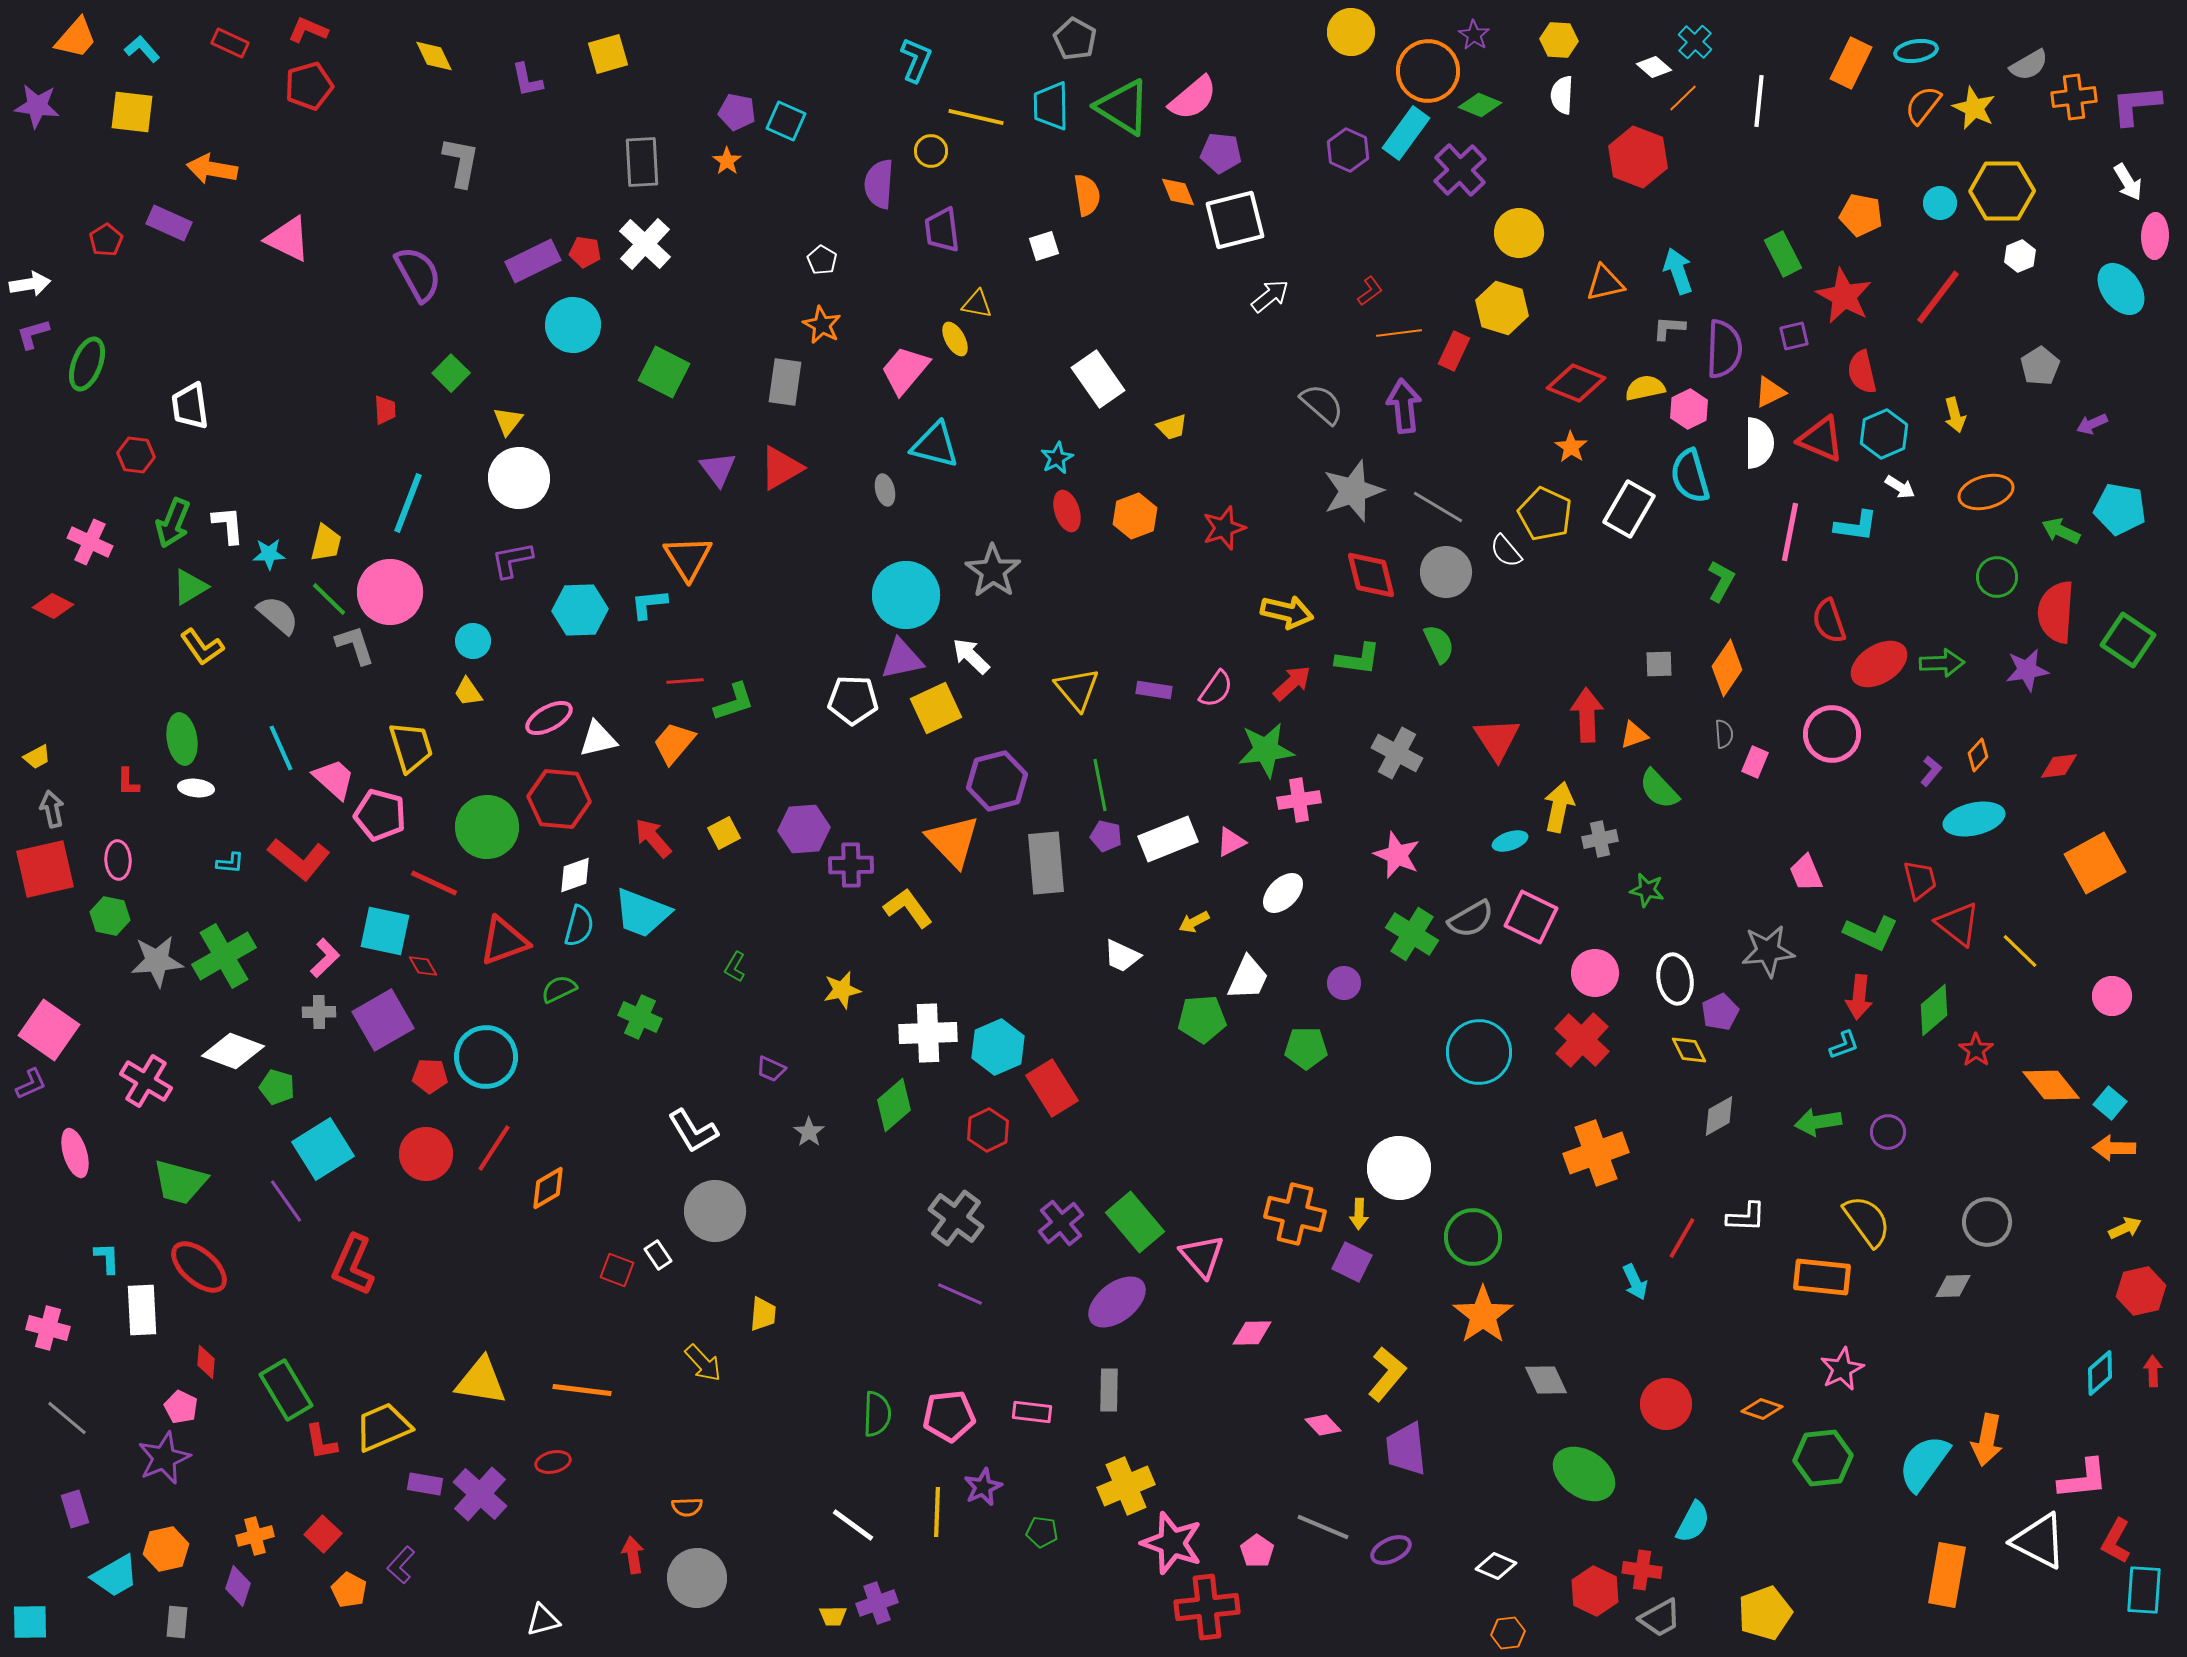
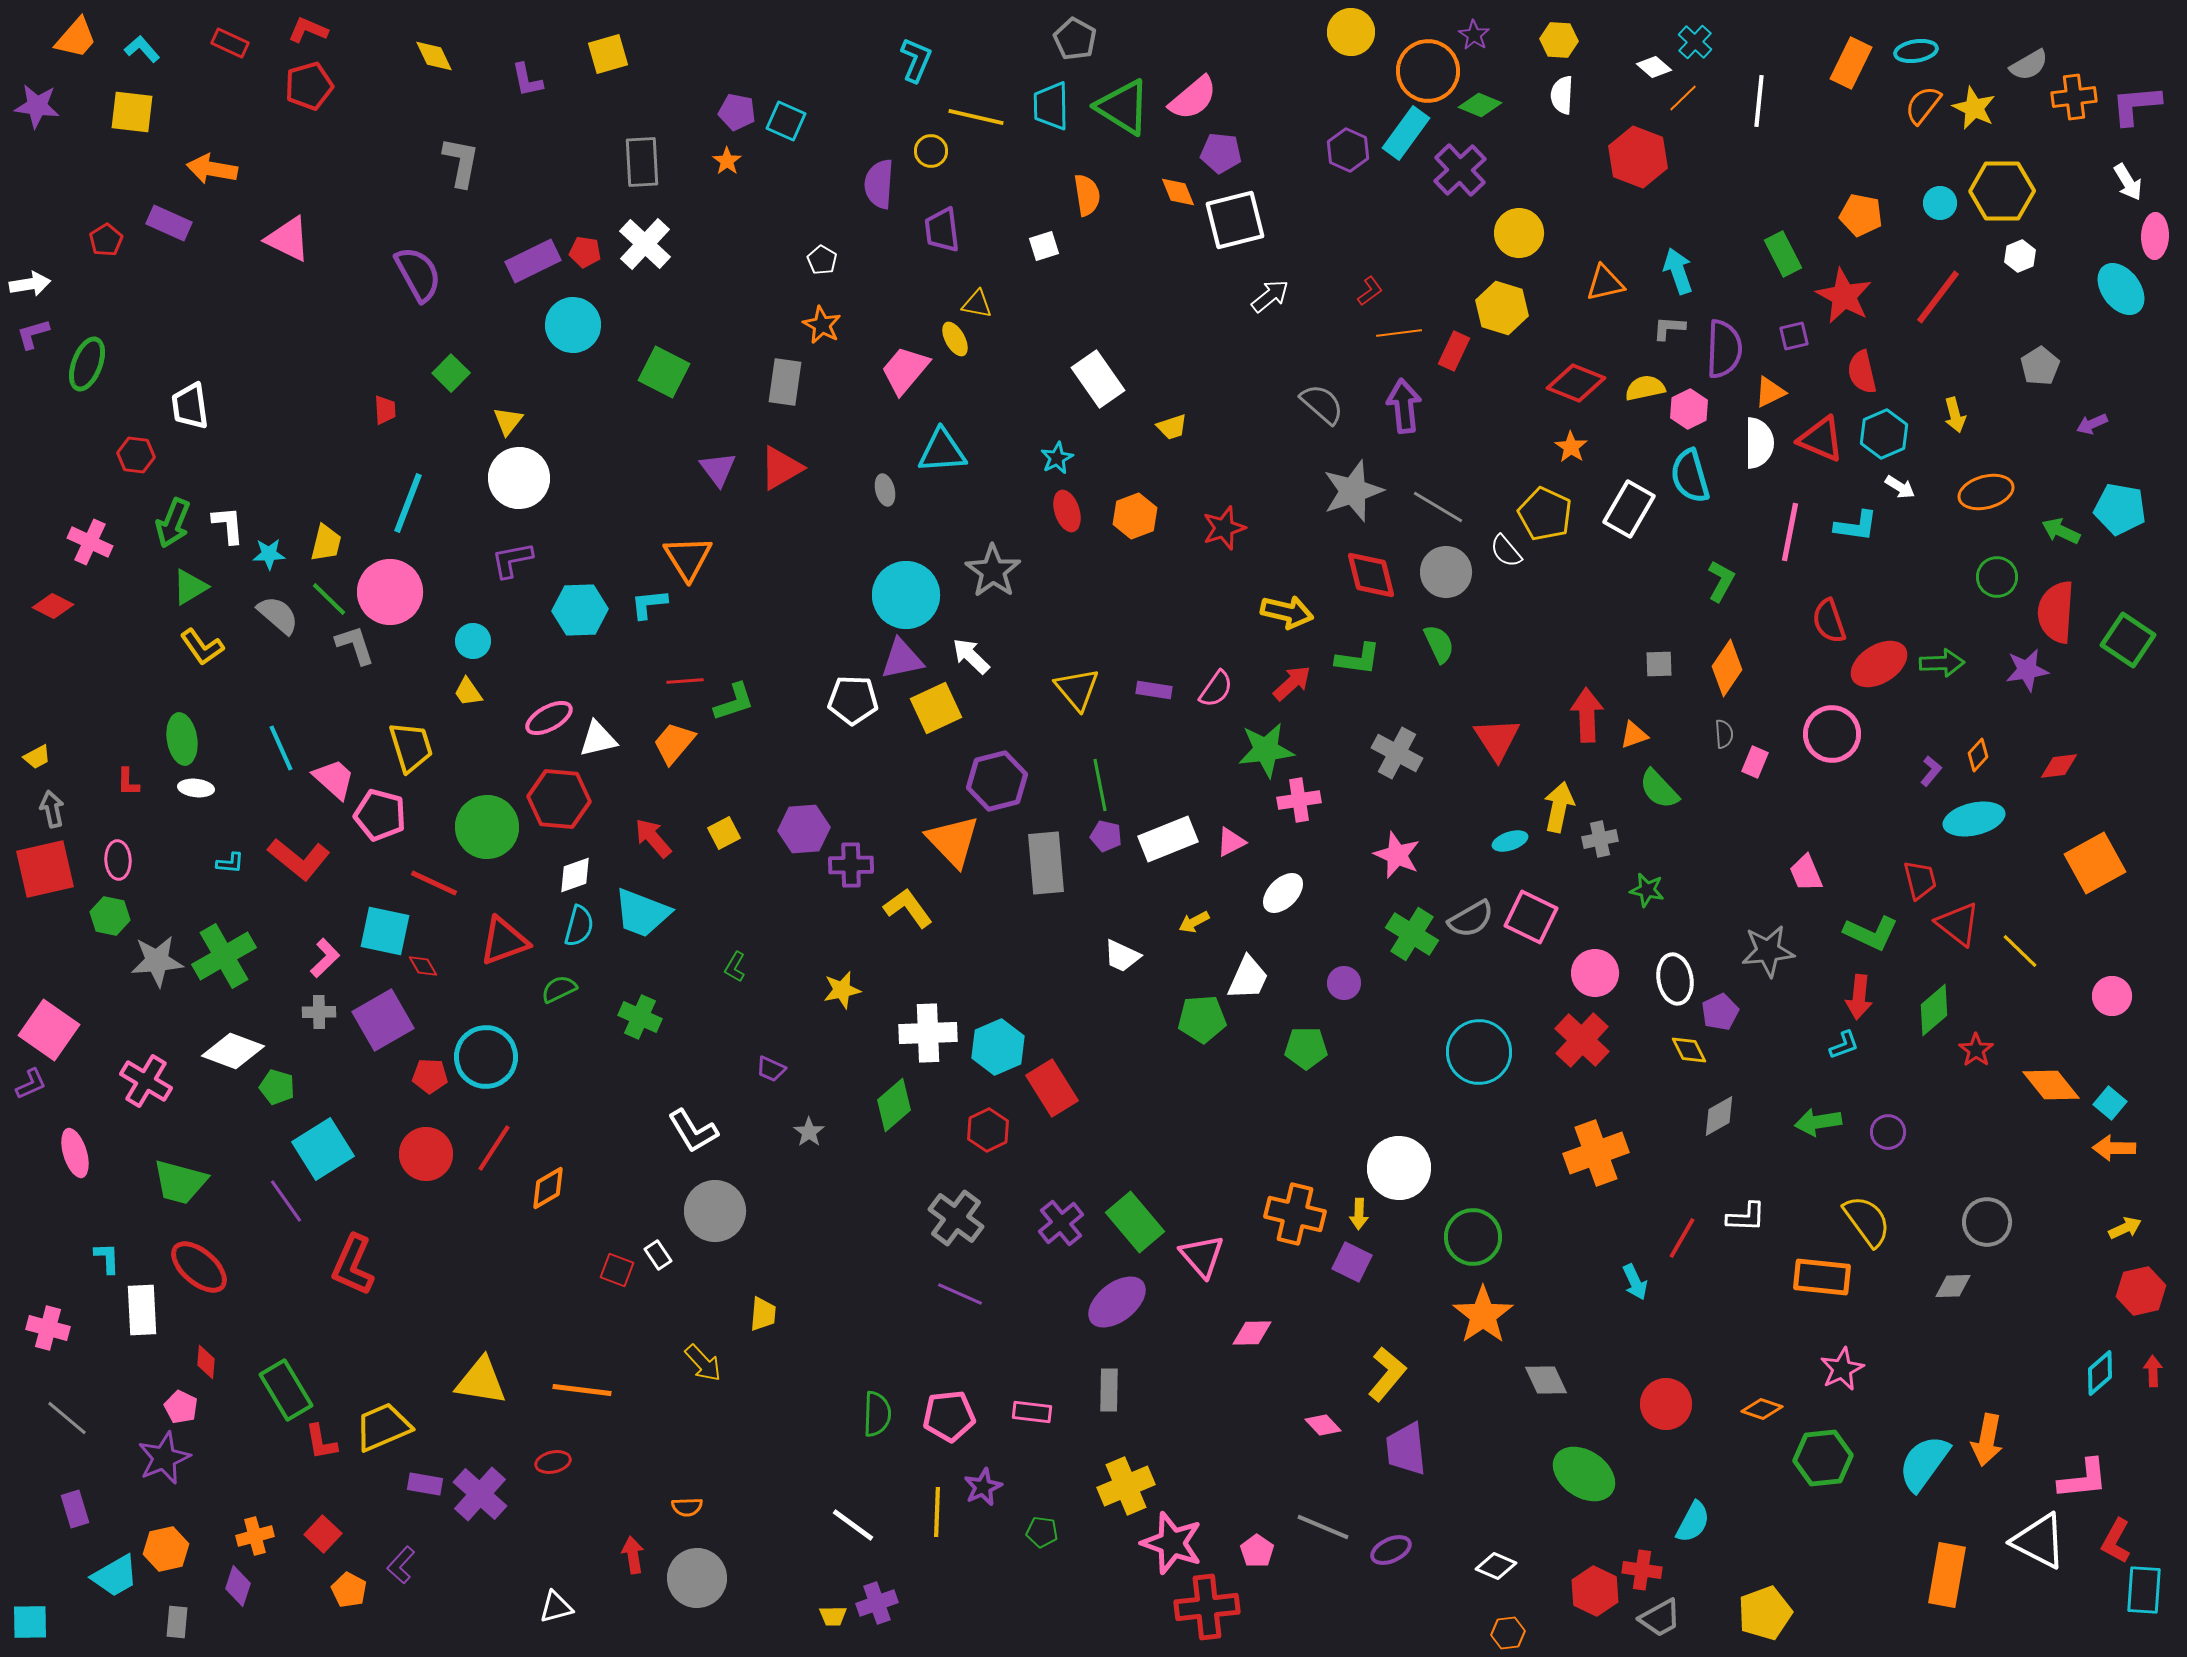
cyan triangle at (935, 445): moved 7 px right, 6 px down; rotated 18 degrees counterclockwise
white triangle at (543, 1620): moved 13 px right, 13 px up
